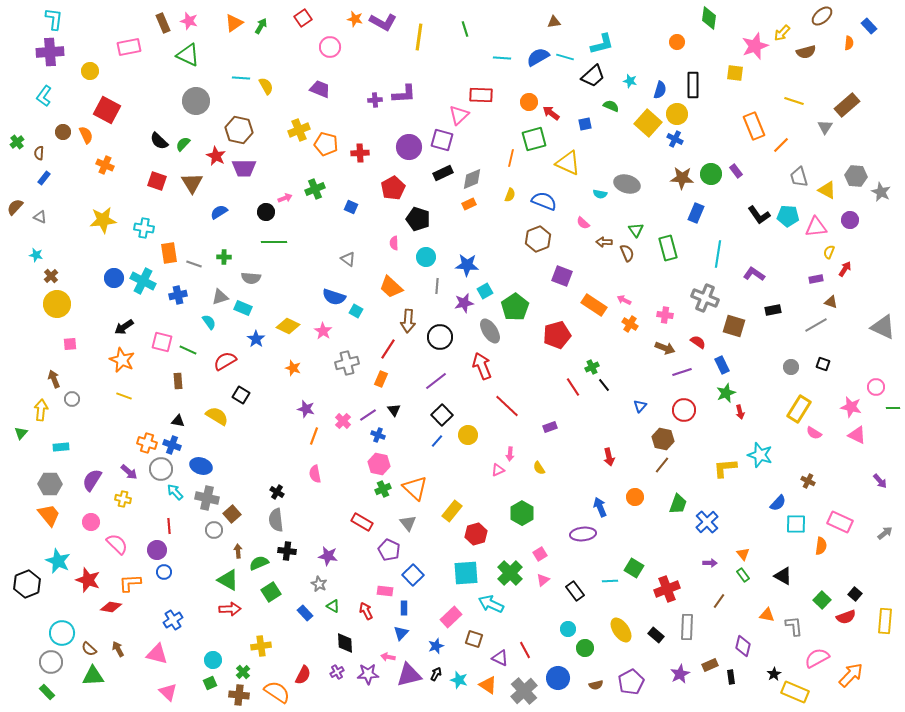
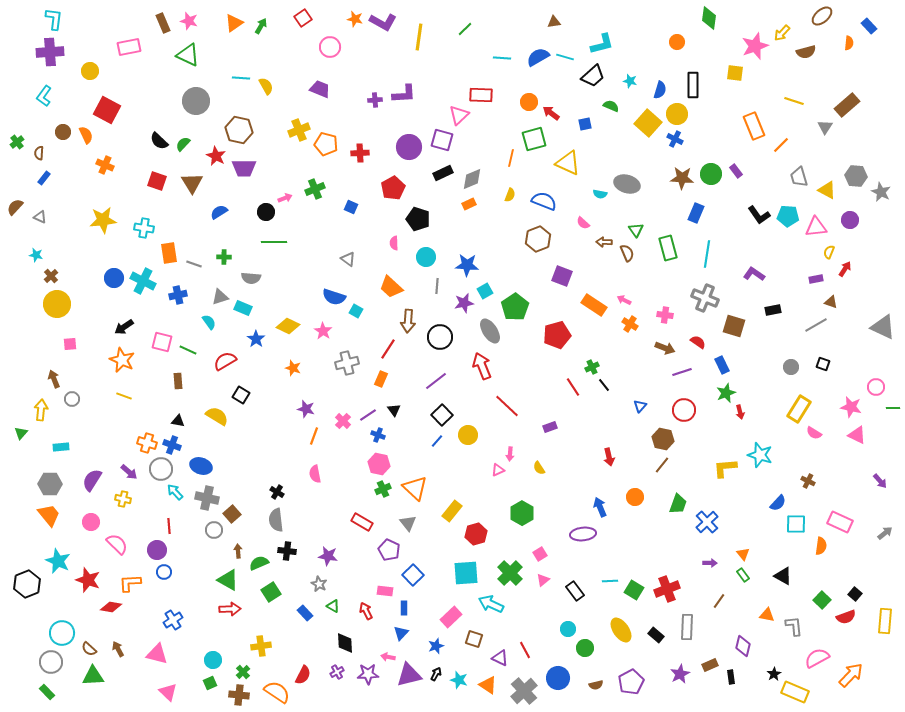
green line at (465, 29): rotated 63 degrees clockwise
cyan line at (718, 254): moved 11 px left
green square at (634, 568): moved 22 px down
